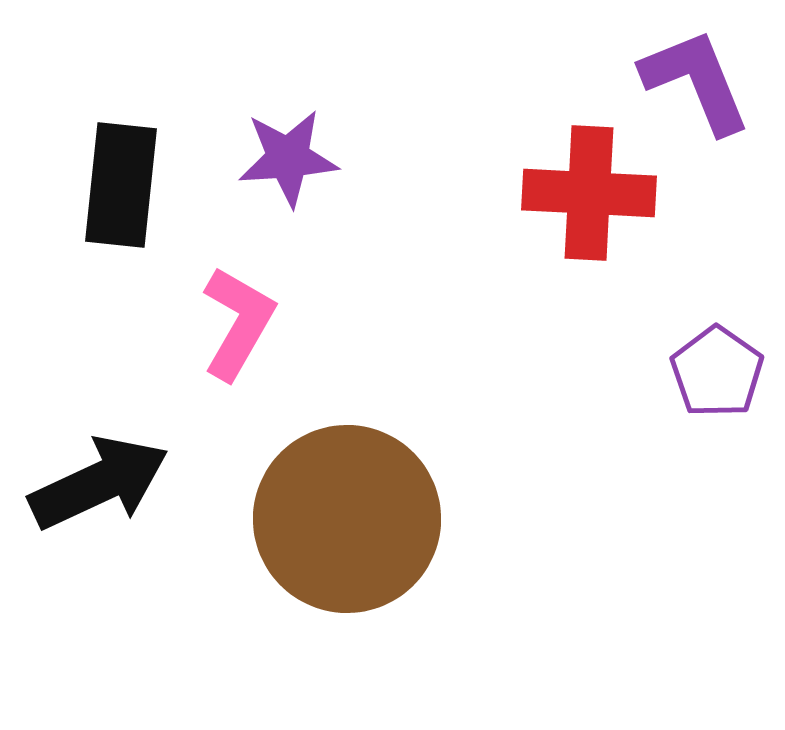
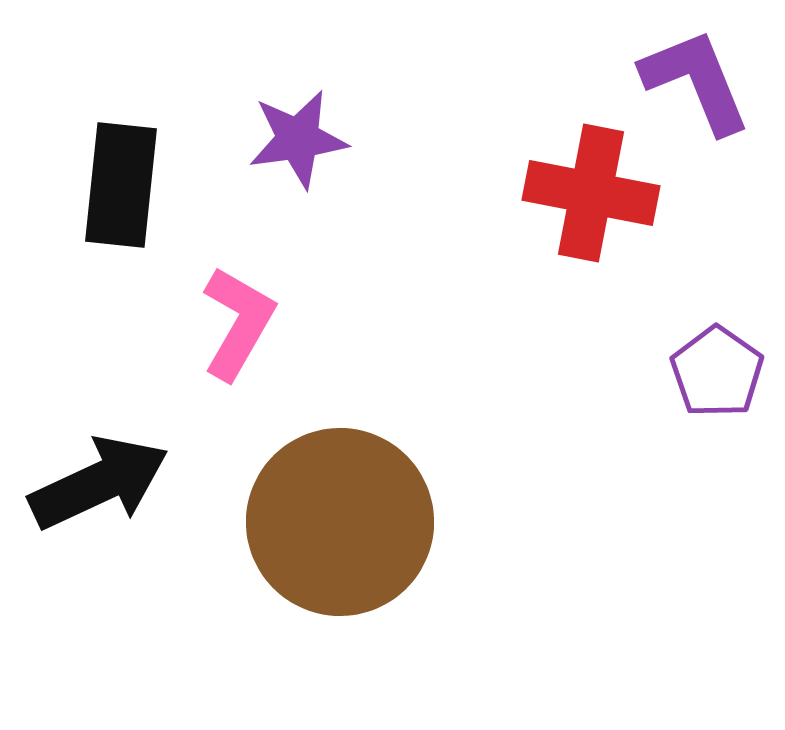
purple star: moved 10 px right, 19 px up; rotated 4 degrees counterclockwise
red cross: moved 2 px right; rotated 8 degrees clockwise
brown circle: moved 7 px left, 3 px down
